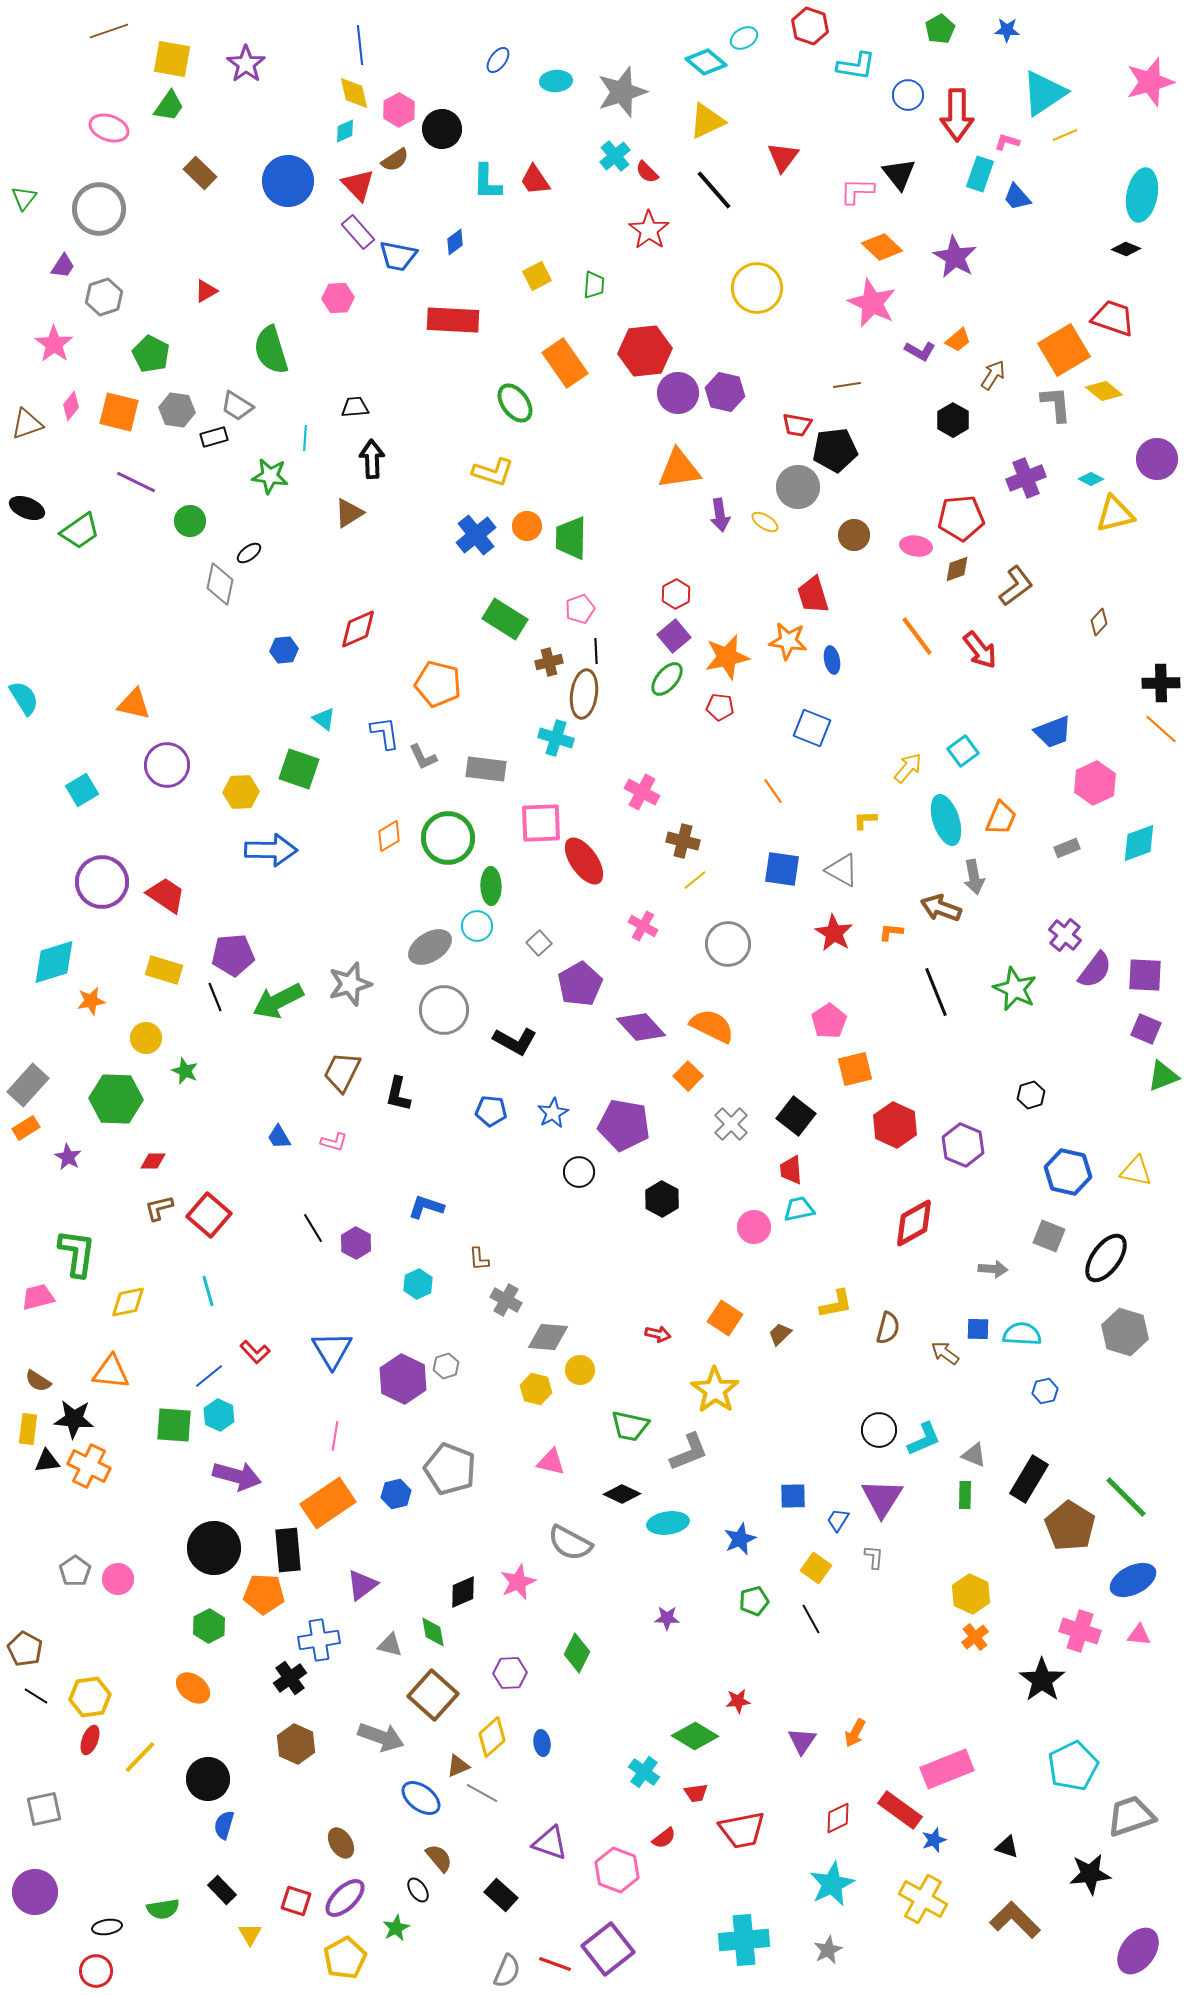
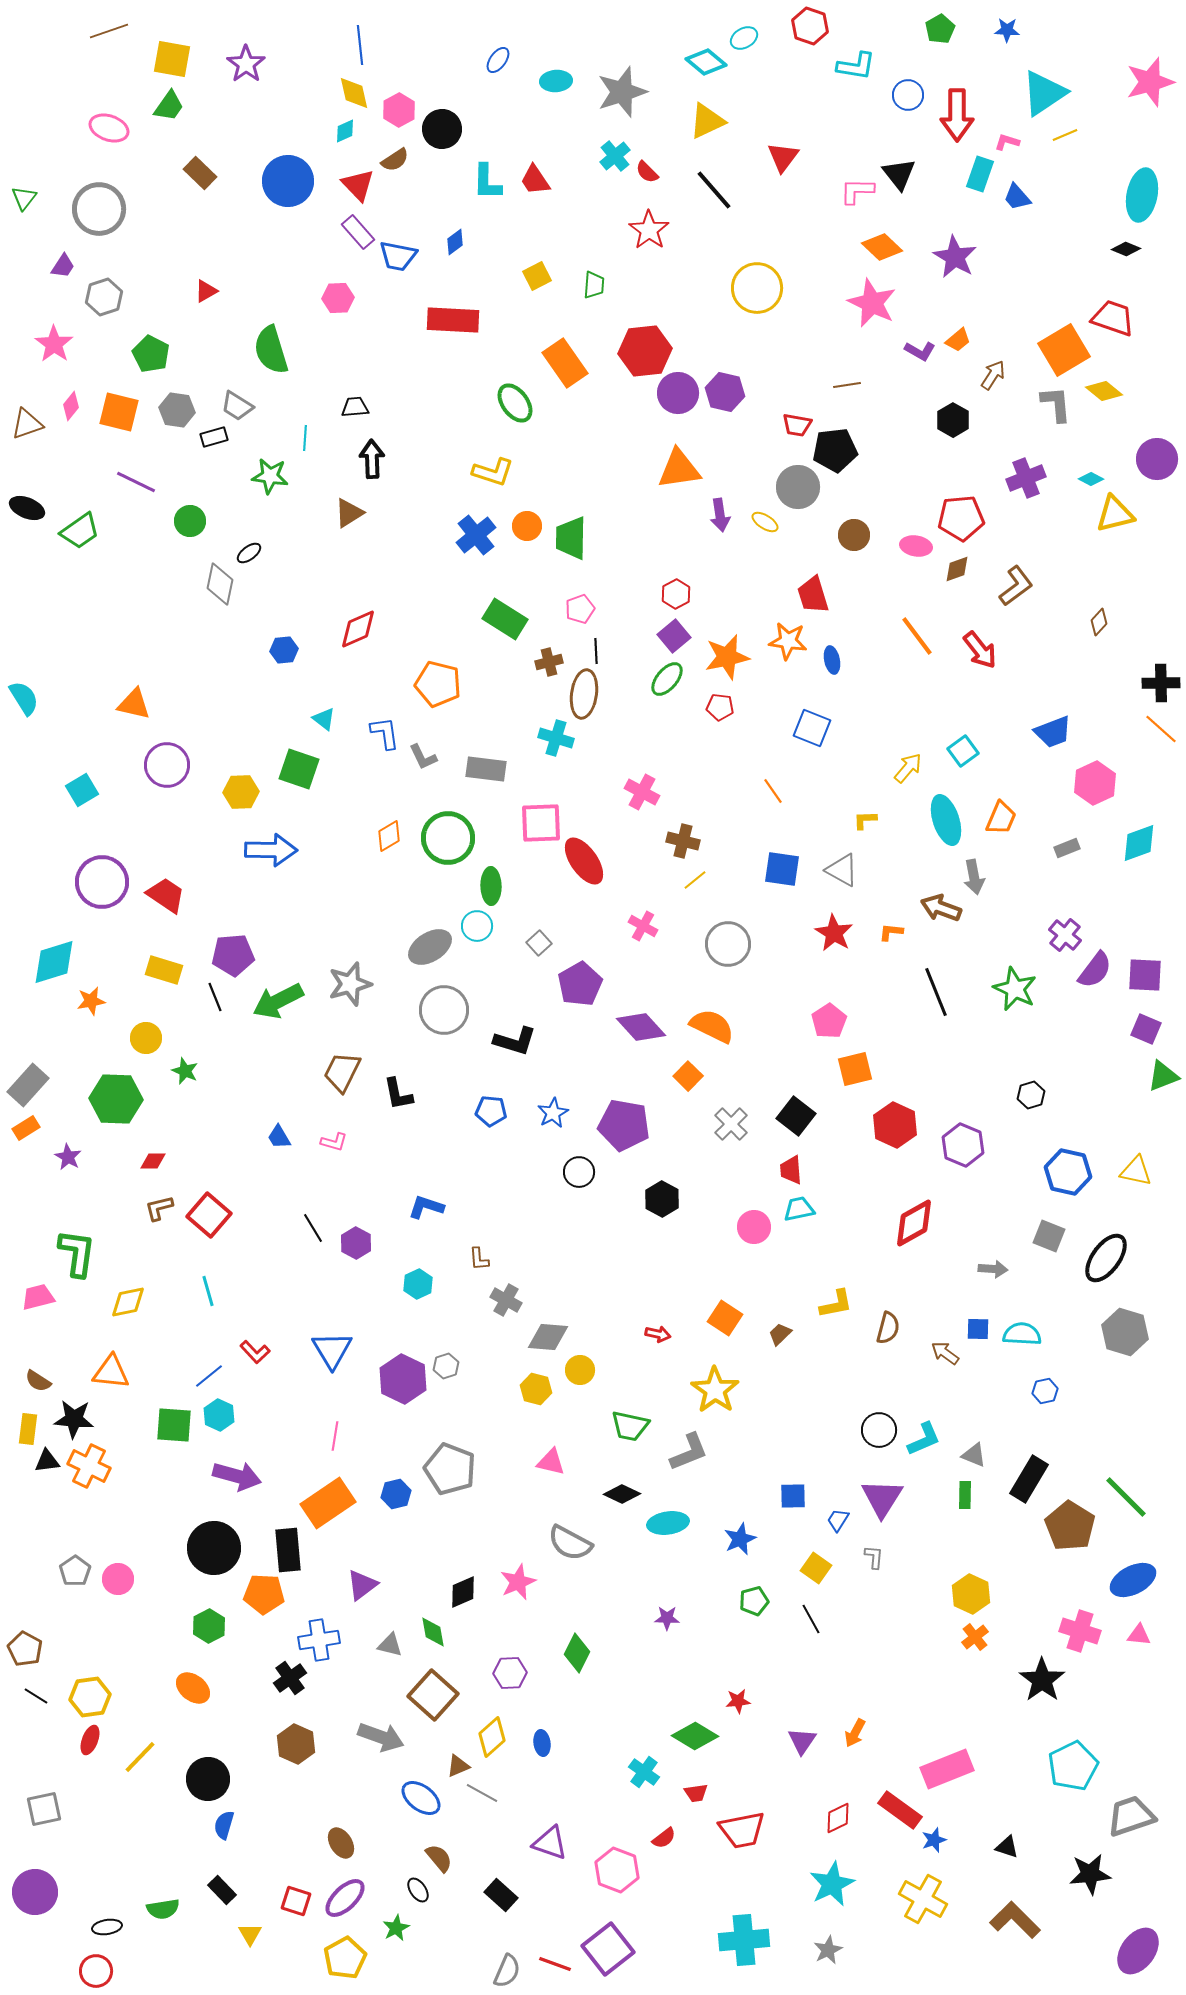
black L-shape at (515, 1041): rotated 12 degrees counterclockwise
black L-shape at (398, 1094): rotated 24 degrees counterclockwise
